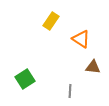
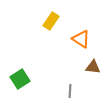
green square: moved 5 px left
